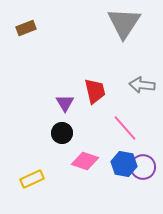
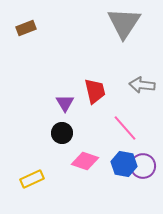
purple circle: moved 1 px up
